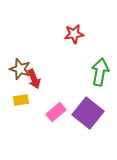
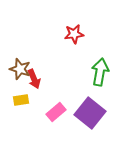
purple square: moved 2 px right
